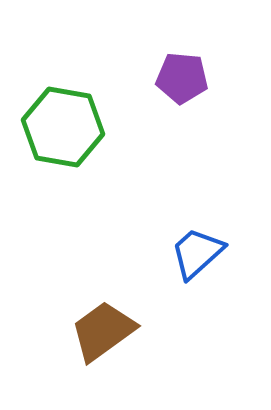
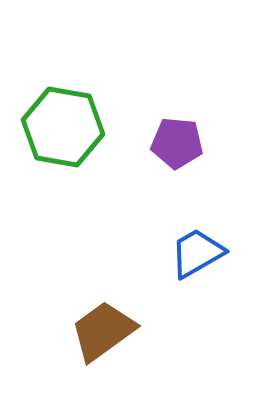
purple pentagon: moved 5 px left, 65 px down
blue trapezoid: rotated 12 degrees clockwise
